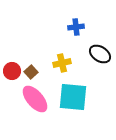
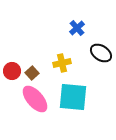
blue cross: moved 1 px right, 1 px down; rotated 35 degrees counterclockwise
black ellipse: moved 1 px right, 1 px up
brown square: moved 1 px right, 1 px down
